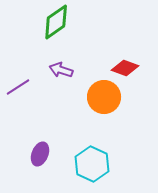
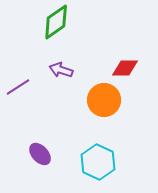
red diamond: rotated 20 degrees counterclockwise
orange circle: moved 3 px down
purple ellipse: rotated 65 degrees counterclockwise
cyan hexagon: moved 6 px right, 2 px up
